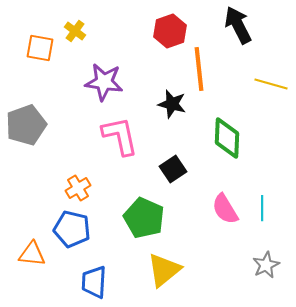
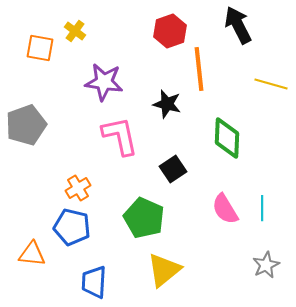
black star: moved 5 px left
blue pentagon: moved 2 px up
